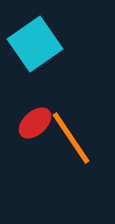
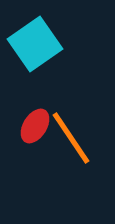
red ellipse: moved 3 px down; rotated 16 degrees counterclockwise
